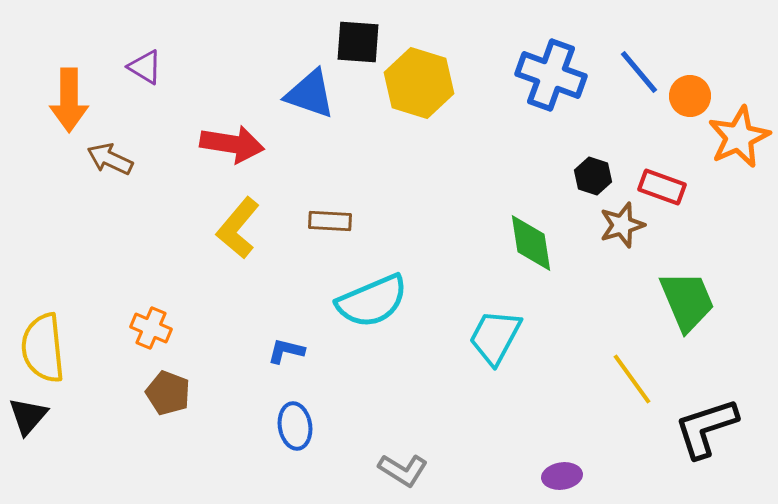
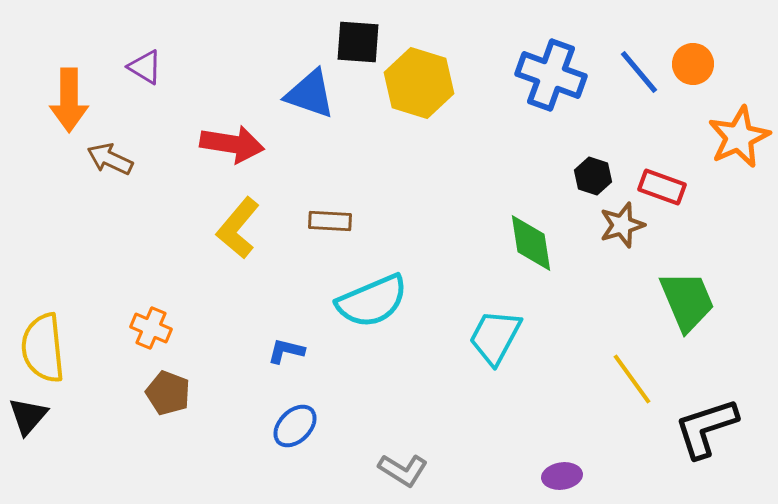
orange circle: moved 3 px right, 32 px up
blue ellipse: rotated 54 degrees clockwise
